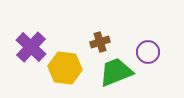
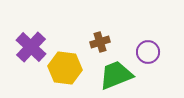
green trapezoid: moved 3 px down
